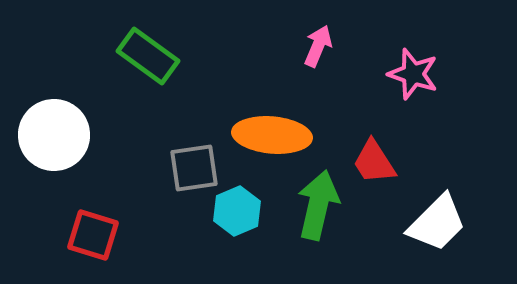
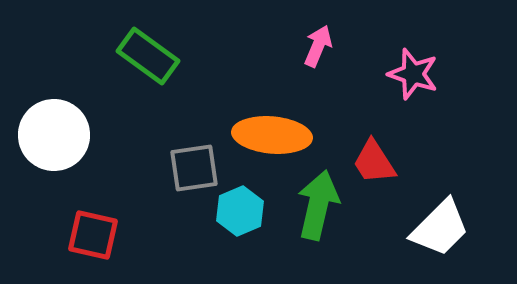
cyan hexagon: moved 3 px right
white trapezoid: moved 3 px right, 5 px down
red square: rotated 4 degrees counterclockwise
